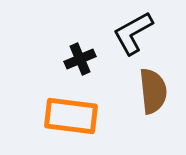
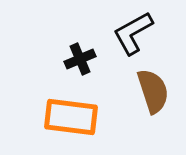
brown semicircle: rotated 12 degrees counterclockwise
orange rectangle: moved 1 px down
